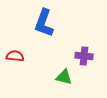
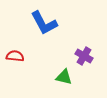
blue L-shape: rotated 48 degrees counterclockwise
purple cross: rotated 24 degrees clockwise
